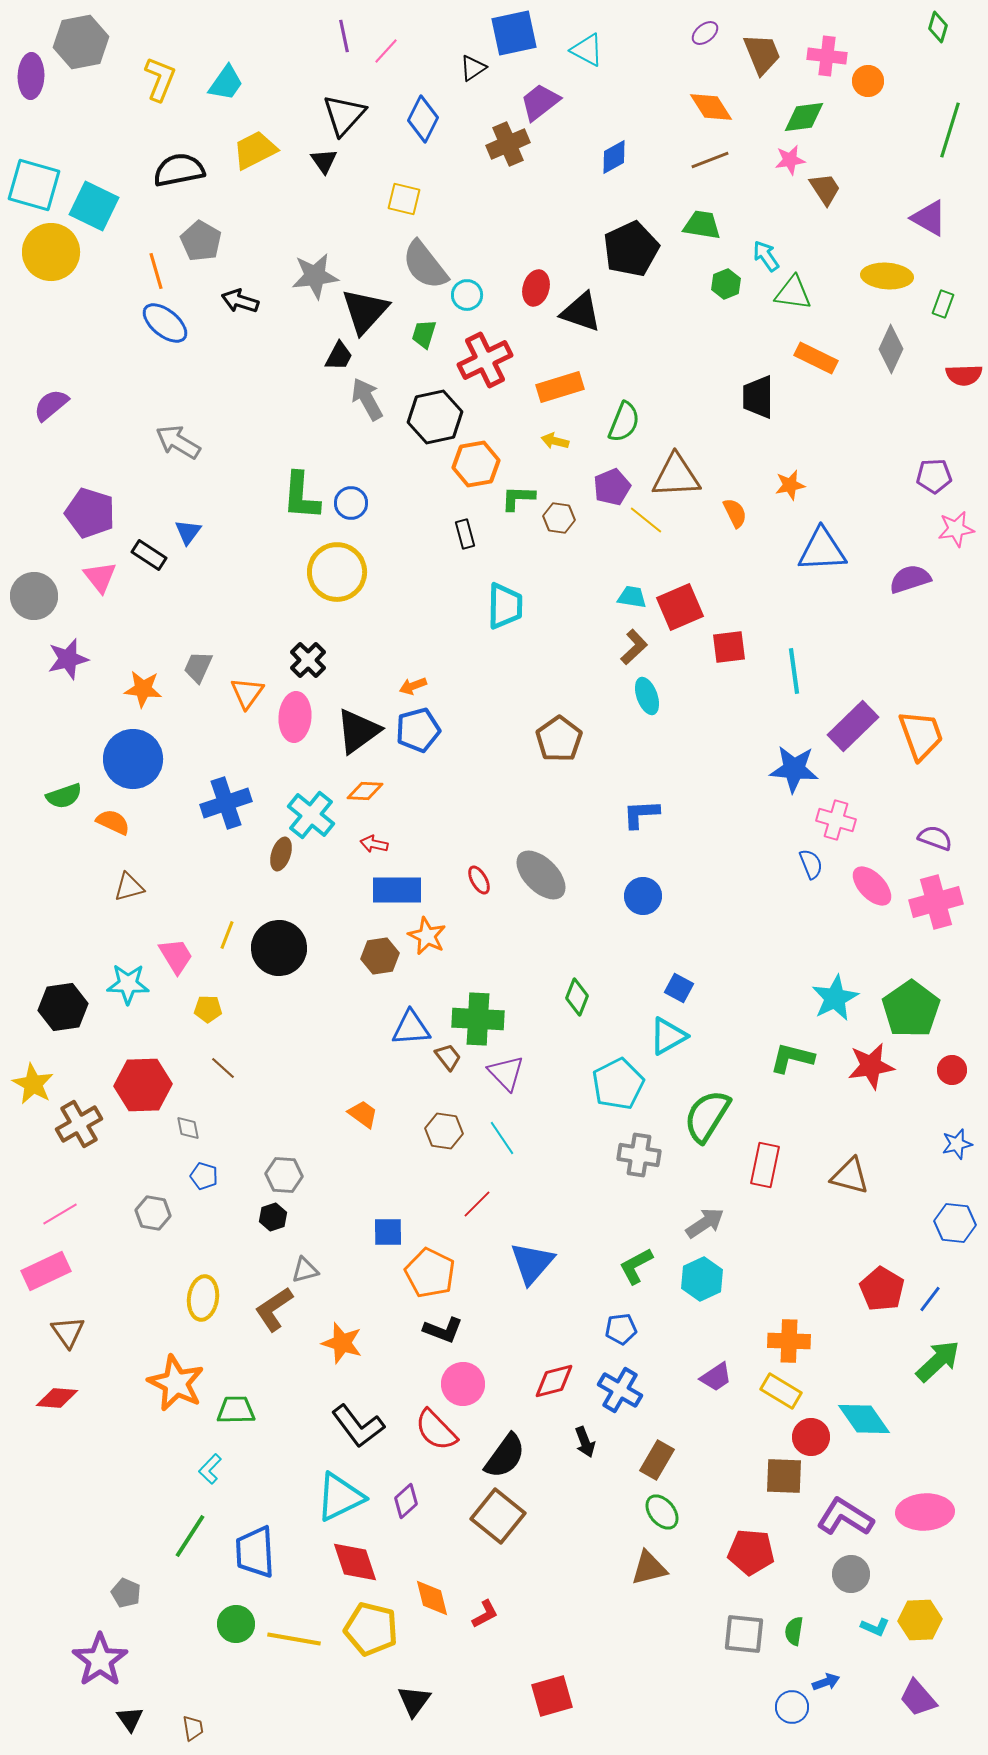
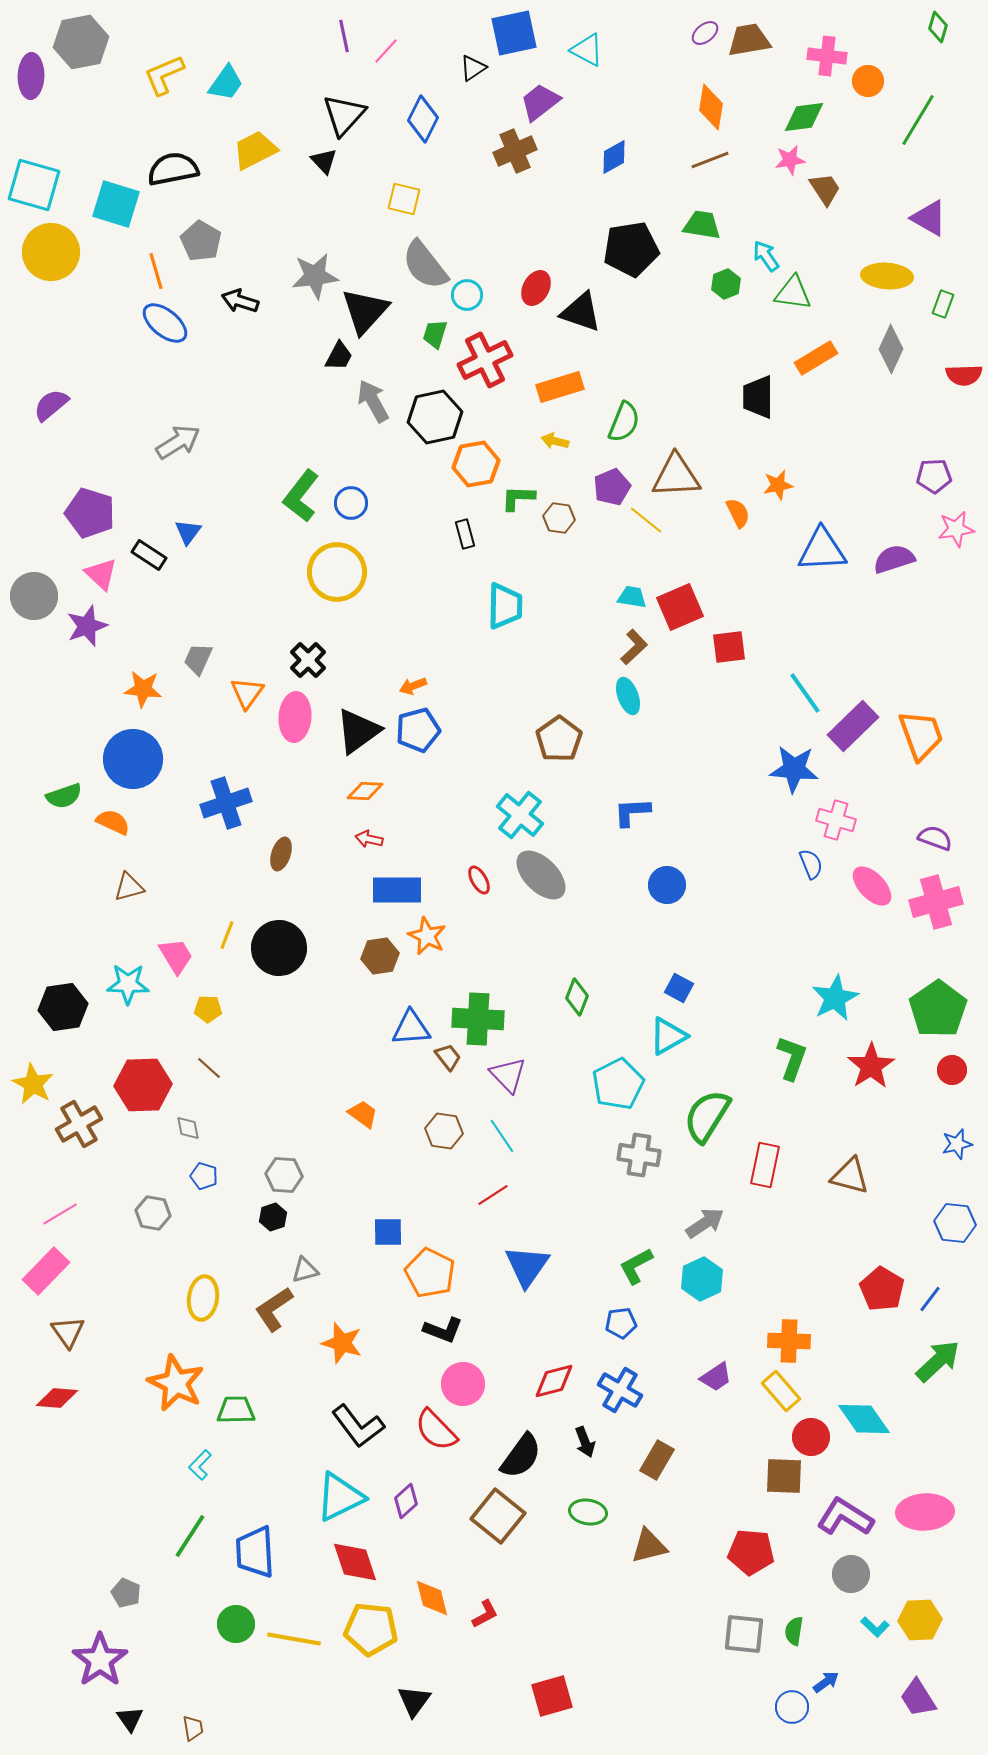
brown trapezoid at (762, 54): moved 13 px left, 14 px up; rotated 78 degrees counterclockwise
yellow L-shape at (160, 79): moved 4 px right, 4 px up; rotated 135 degrees counterclockwise
orange diamond at (711, 107): rotated 42 degrees clockwise
green line at (950, 130): moved 32 px left, 10 px up; rotated 14 degrees clockwise
brown cross at (508, 144): moved 7 px right, 7 px down
black triangle at (324, 161): rotated 8 degrees counterclockwise
black semicircle at (179, 170): moved 6 px left, 1 px up
cyan square at (94, 206): moved 22 px right, 2 px up; rotated 9 degrees counterclockwise
black pentagon at (631, 249): rotated 16 degrees clockwise
red ellipse at (536, 288): rotated 12 degrees clockwise
green trapezoid at (424, 334): moved 11 px right
orange rectangle at (816, 358): rotated 57 degrees counterclockwise
gray arrow at (367, 399): moved 6 px right, 2 px down
gray arrow at (178, 442): rotated 117 degrees clockwise
orange star at (790, 485): moved 12 px left
green L-shape at (301, 496): rotated 34 degrees clockwise
orange semicircle at (735, 513): moved 3 px right
pink triangle at (100, 577): moved 1 px right, 3 px up; rotated 9 degrees counterclockwise
purple semicircle at (910, 579): moved 16 px left, 20 px up
purple star at (68, 659): moved 19 px right, 33 px up; rotated 6 degrees counterclockwise
gray trapezoid at (198, 667): moved 8 px up
cyan line at (794, 671): moved 11 px right, 22 px down; rotated 27 degrees counterclockwise
cyan ellipse at (647, 696): moved 19 px left
blue L-shape at (641, 814): moved 9 px left, 2 px up
cyan cross at (311, 815): moved 209 px right
red arrow at (374, 844): moved 5 px left, 5 px up
blue circle at (643, 896): moved 24 px right, 11 px up
green pentagon at (911, 1009): moved 27 px right
green L-shape at (792, 1058): rotated 96 degrees clockwise
red star at (871, 1066): rotated 24 degrees counterclockwise
brown line at (223, 1068): moved 14 px left
purple triangle at (506, 1073): moved 2 px right, 2 px down
cyan line at (502, 1138): moved 2 px up
red line at (477, 1204): moved 16 px right, 9 px up; rotated 12 degrees clockwise
blue triangle at (532, 1263): moved 5 px left, 3 px down; rotated 6 degrees counterclockwise
pink rectangle at (46, 1271): rotated 21 degrees counterclockwise
blue pentagon at (621, 1329): moved 6 px up
yellow rectangle at (781, 1391): rotated 18 degrees clockwise
black semicircle at (505, 1456): moved 16 px right
cyan L-shape at (210, 1469): moved 10 px left, 4 px up
green ellipse at (662, 1512): moved 74 px left; rotated 42 degrees counterclockwise
brown triangle at (649, 1568): moved 22 px up
cyan L-shape at (875, 1627): rotated 20 degrees clockwise
yellow pentagon at (371, 1629): rotated 8 degrees counterclockwise
blue arrow at (826, 1682): rotated 16 degrees counterclockwise
purple trapezoid at (918, 1698): rotated 9 degrees clockwise
